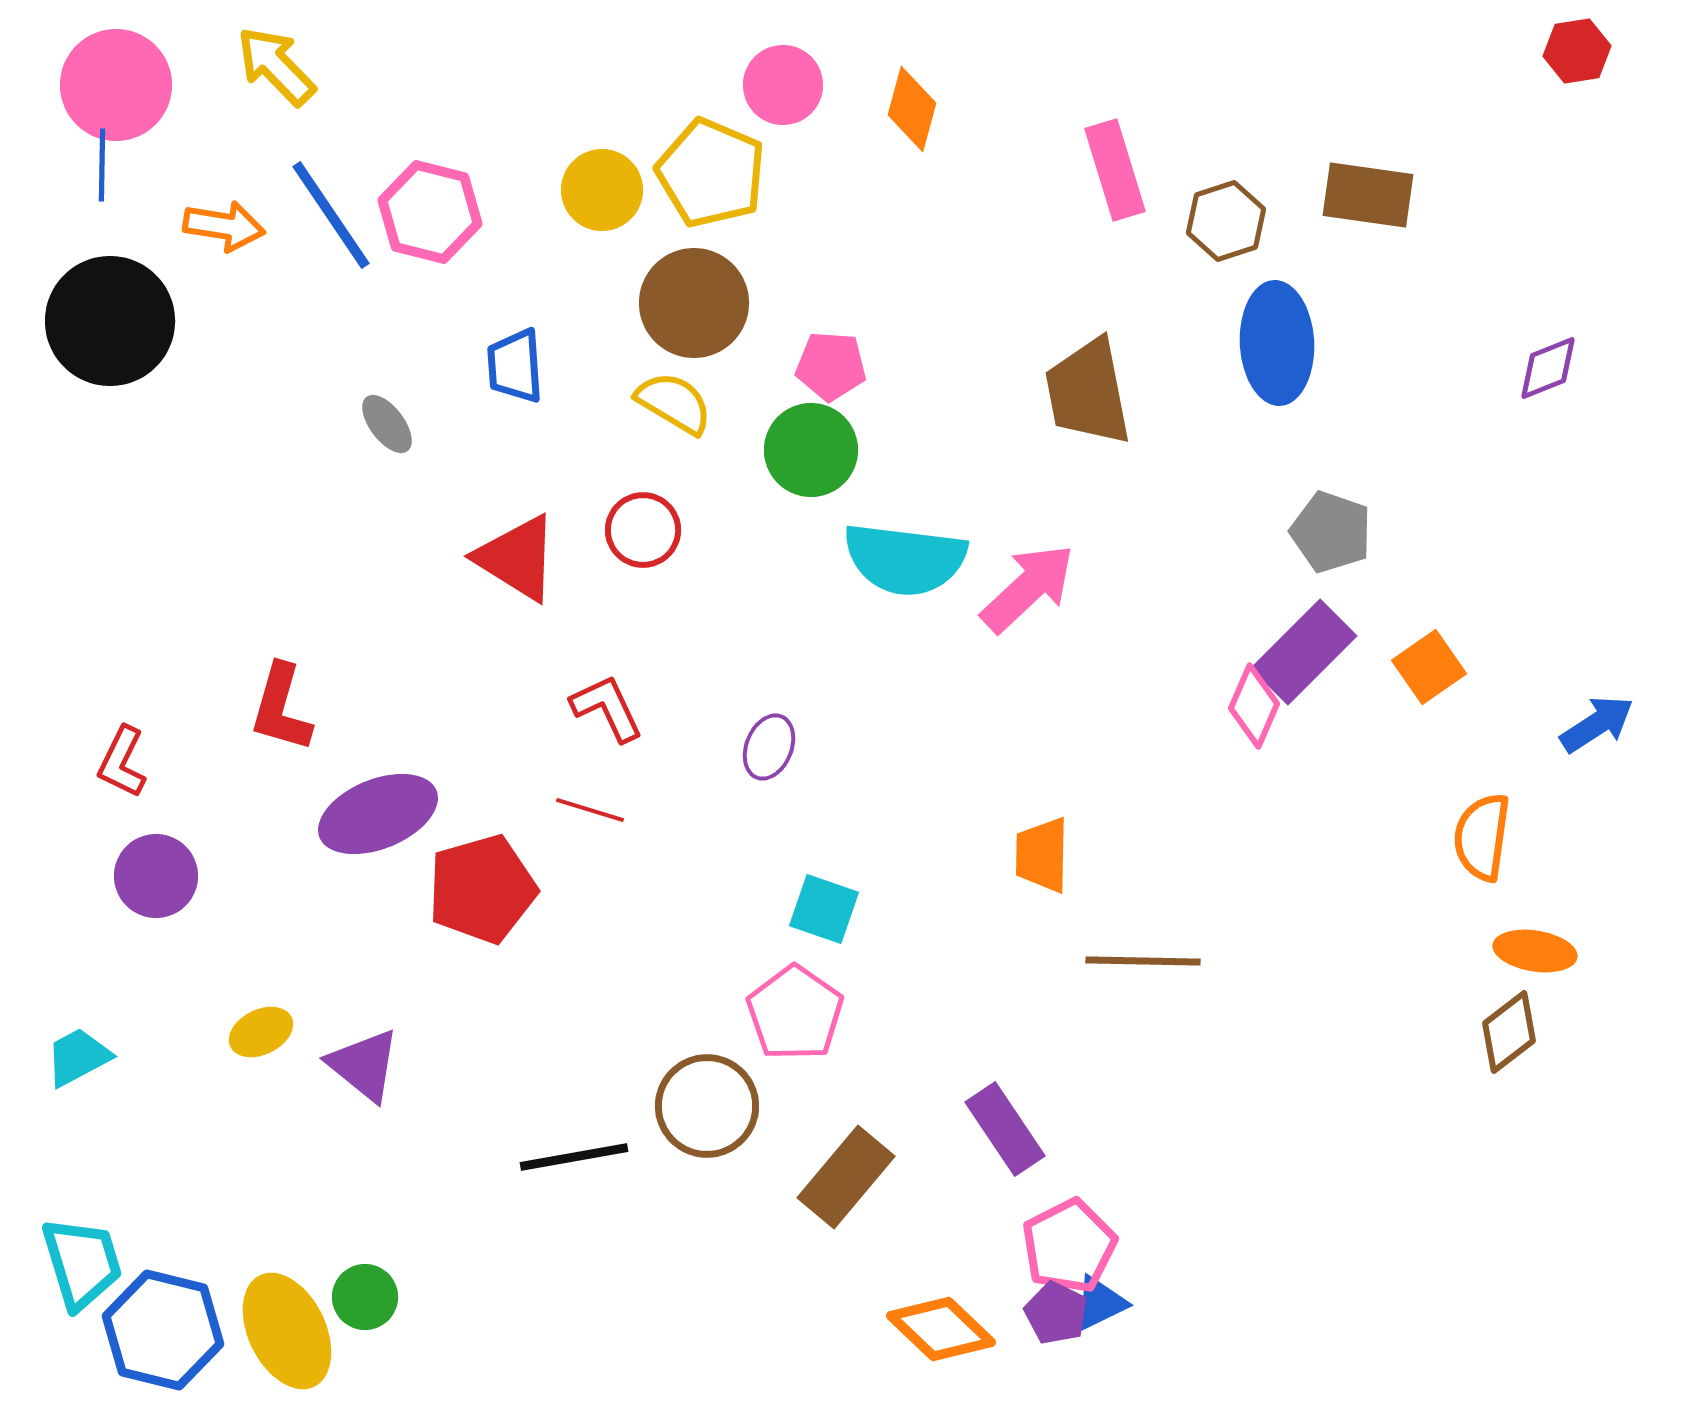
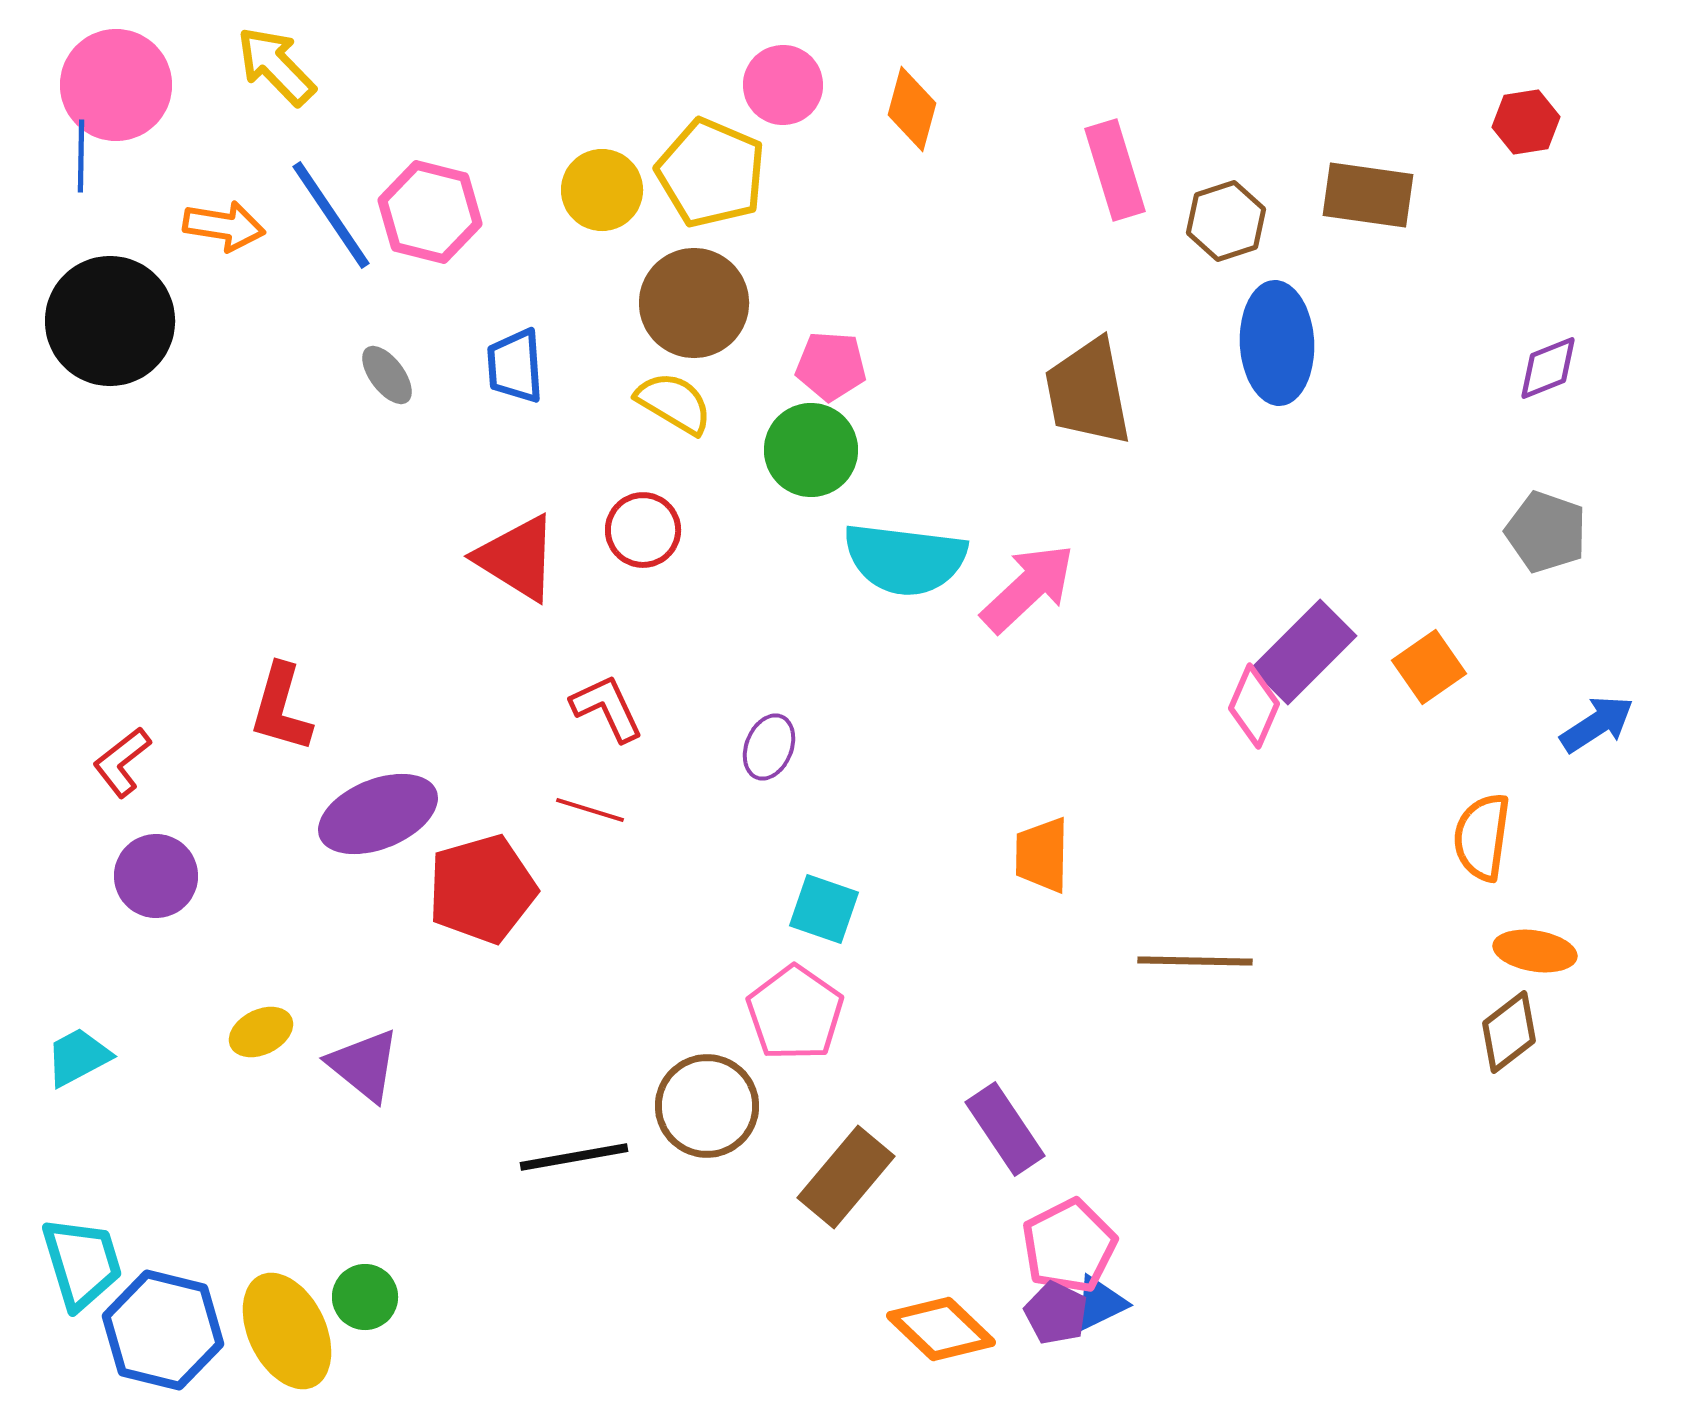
red hexagon at (1577, 51): moved 51 px left, 71 px down
blue line at (102, 165): moved 21 px left, 9 px up
gray ellipse at (387, 424): moved 49 px up
gray pentagon at (1331, 532): moved 215 px right
red L-shape at (122, 762): rotated 26 degrees clockwise
brown line at (1143, 961): moved 52 px right
